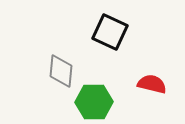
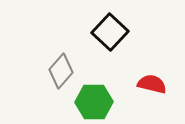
black square: rotated 18 degrees clockwise
gray diamond: rotated 36 degrees clockwise
